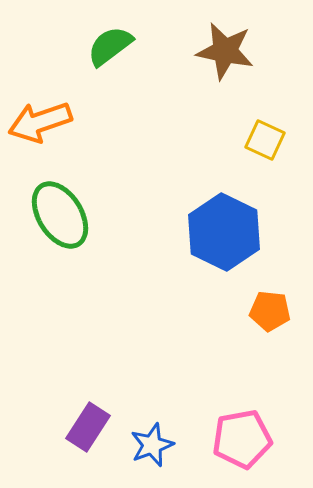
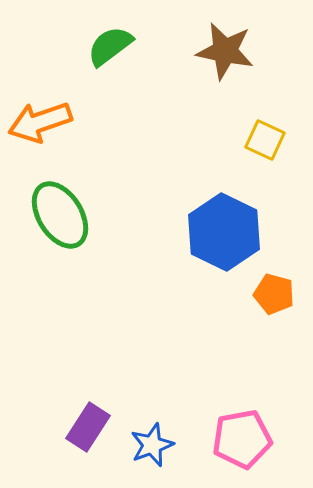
orange pentagon: moved 4 px right, 17 px up; rotated 9 degrees clockwise
